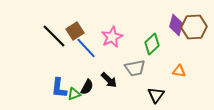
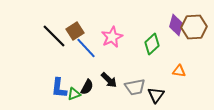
gray trapezoid: moved 19 px down
